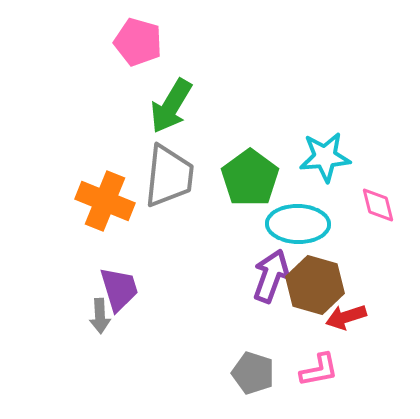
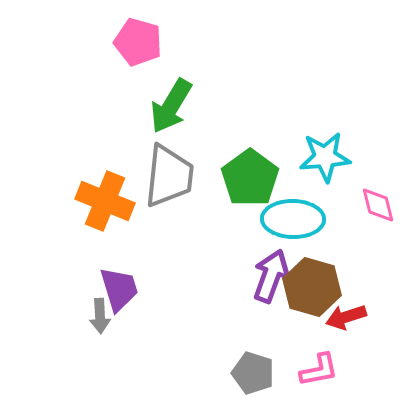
cyan ellipse: moved 5 px left, 5 px up
brown hexagon: moved 3 px left, 2 px down
